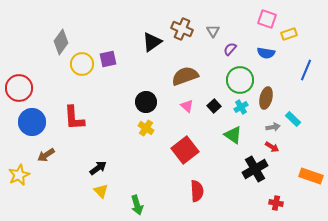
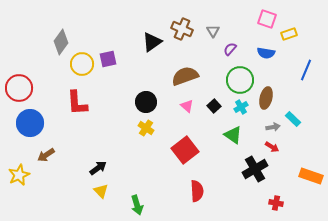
red L-shape: moved 3 px right, 15 px up
blue circle: moved 2 px left, 1 px down
